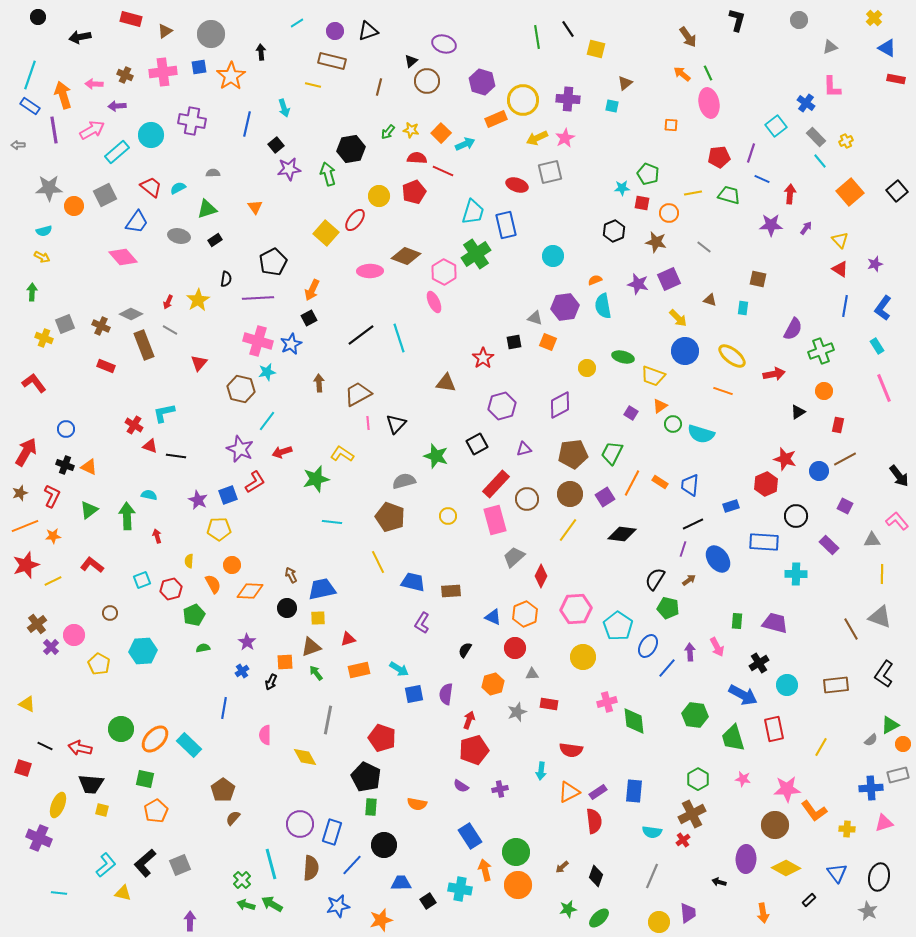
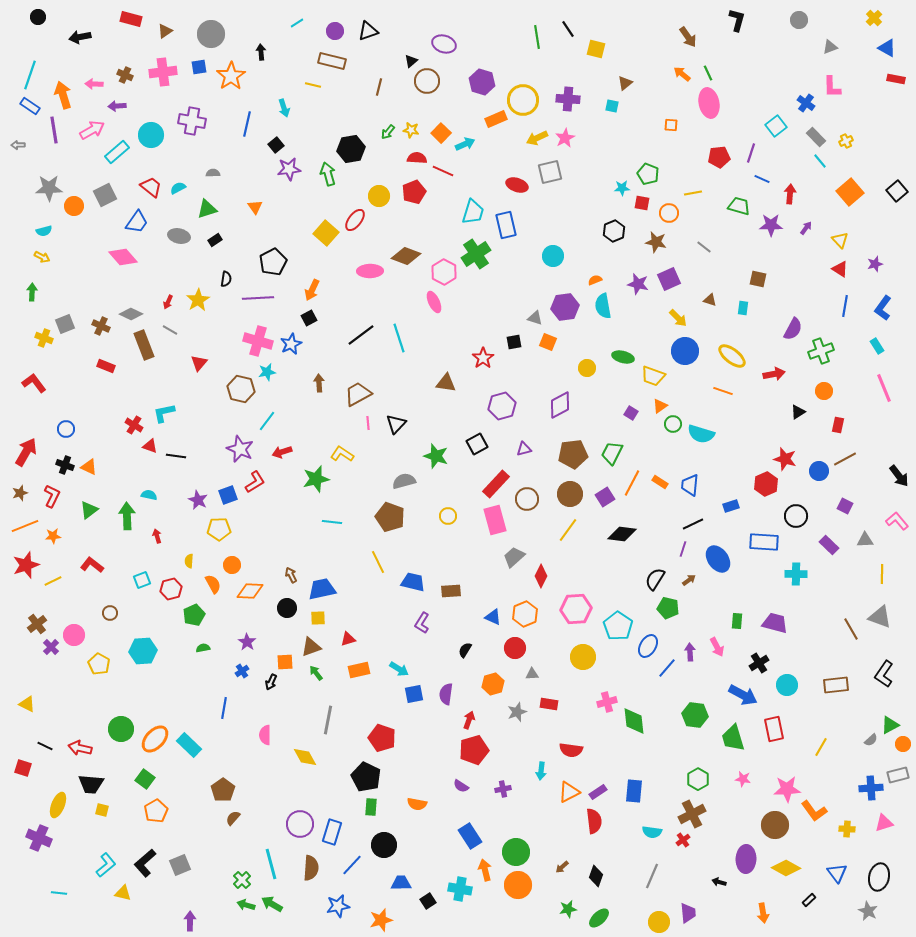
green trapezoid at (729, 195): moved 10 px right, 11 px down
gray triangle at (872, 540): moved 7 px left
green square at (145, 779): rotated 24 degrees clockwise
purple cross at (500, 789): moved 3 px right
